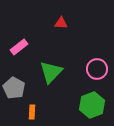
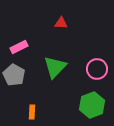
pink rectangle: rotated 12 degrees clockwise
green triangle: moved 4 px right, 5 px up
gray pentagon: moved 13 px up
